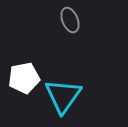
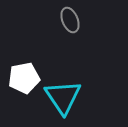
cyan triangle: moved 1 px down; rotated 9 degrees counterclockwise
